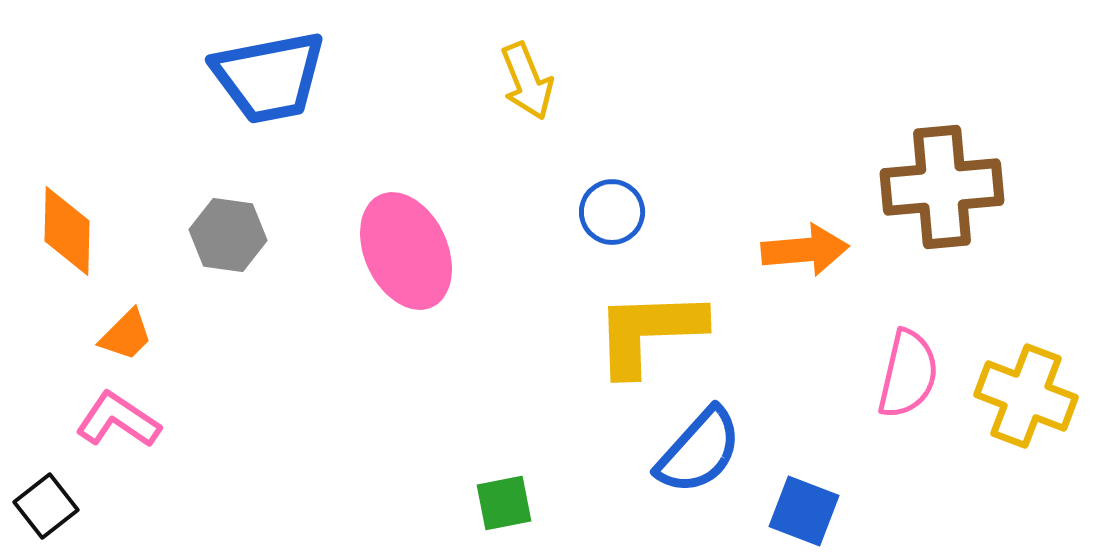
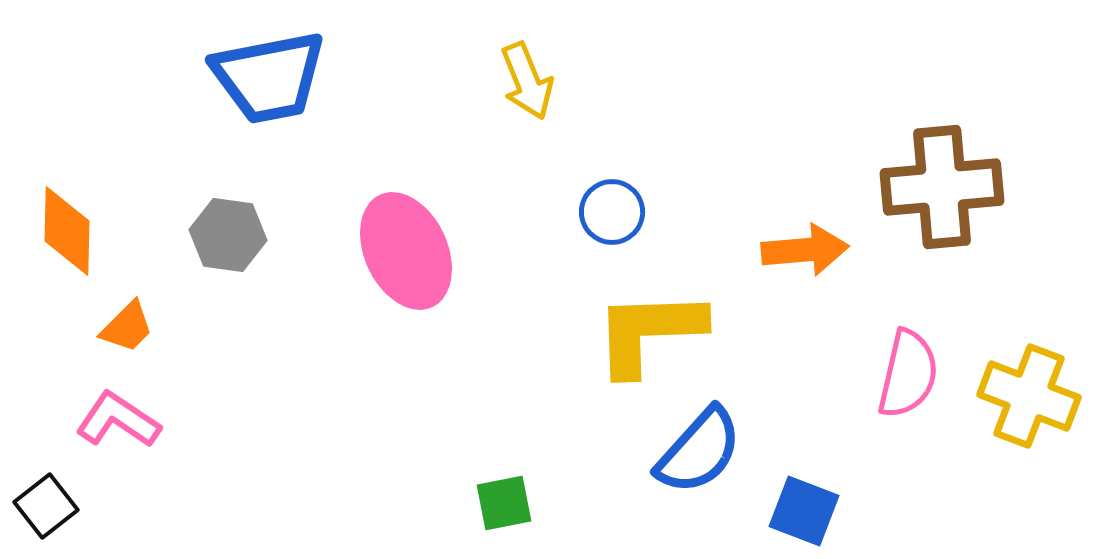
orange trapezoid: moved 1 px right, 8 px up
yellow cross: moved 3 px right
